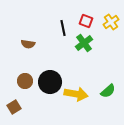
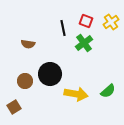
black circle: moved 8 px up
